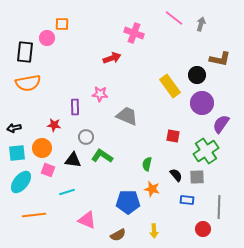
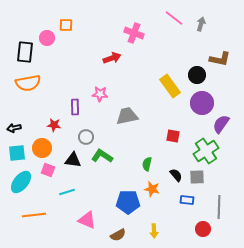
orange square: moved 4 px right, 1 px down
gray trapezoid: rotated 35 degrees counterclockwise
